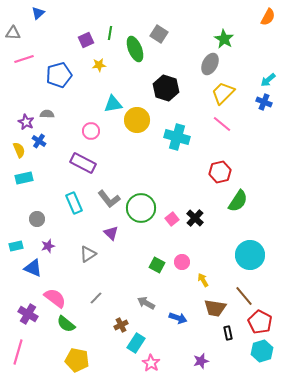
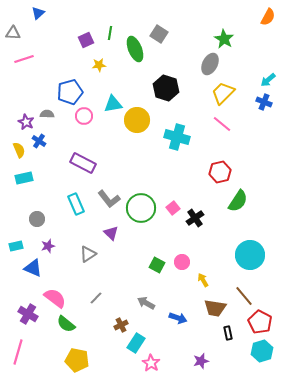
blue pentagon at (59, 75): moved 11 px right, 17 px down
pink circle at (91, 131): moved 7 px left, 15 px up
cyan rectangle at (74, 203): moved 2 px right, 1 px down
black cross at (195, 218): rotated 12 degrees clockwise
pink square at (172, 219): moved 1 px right, 11 px up
